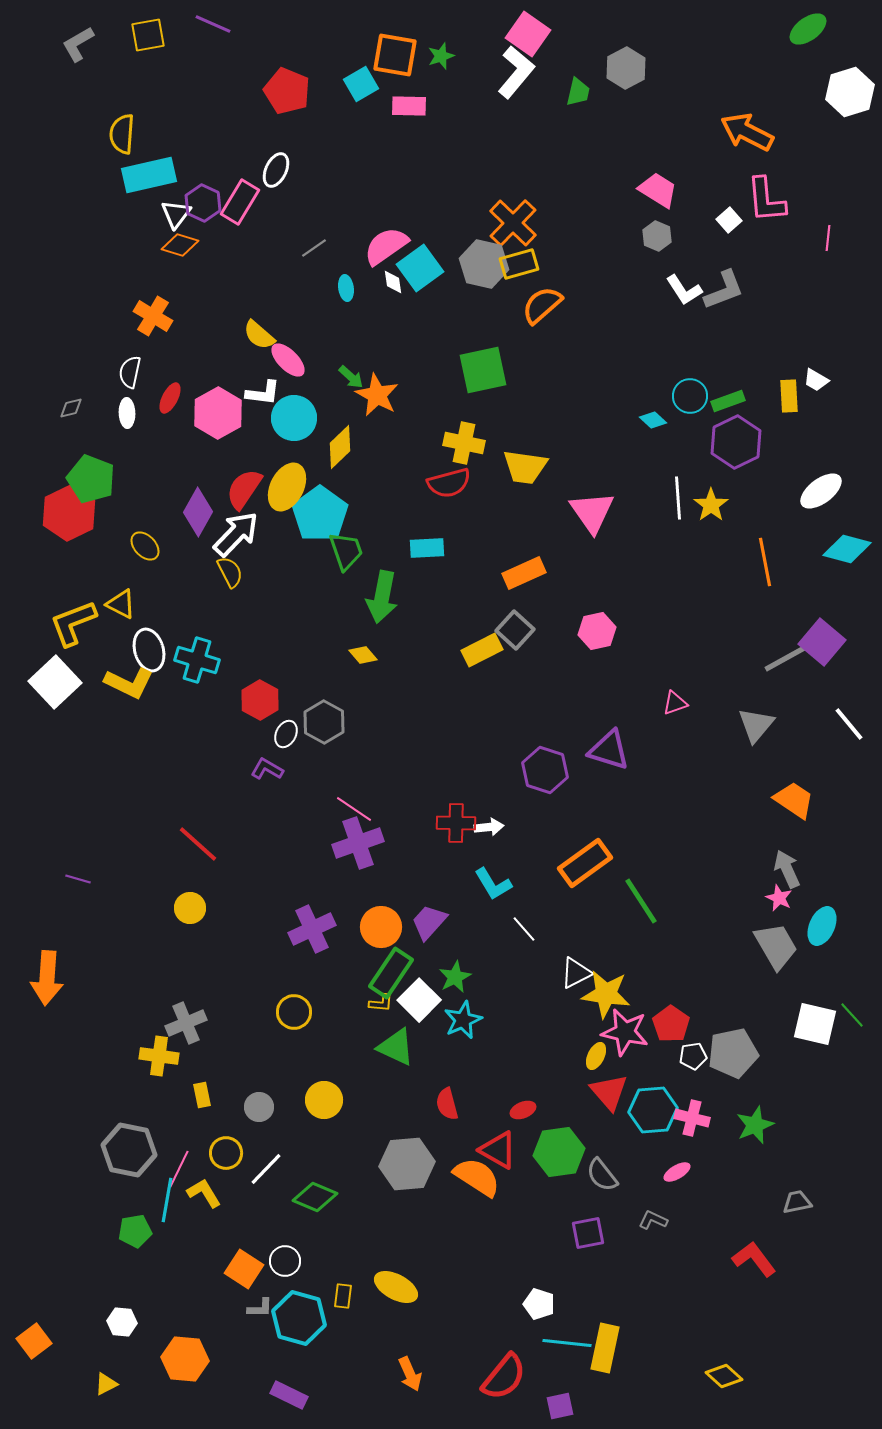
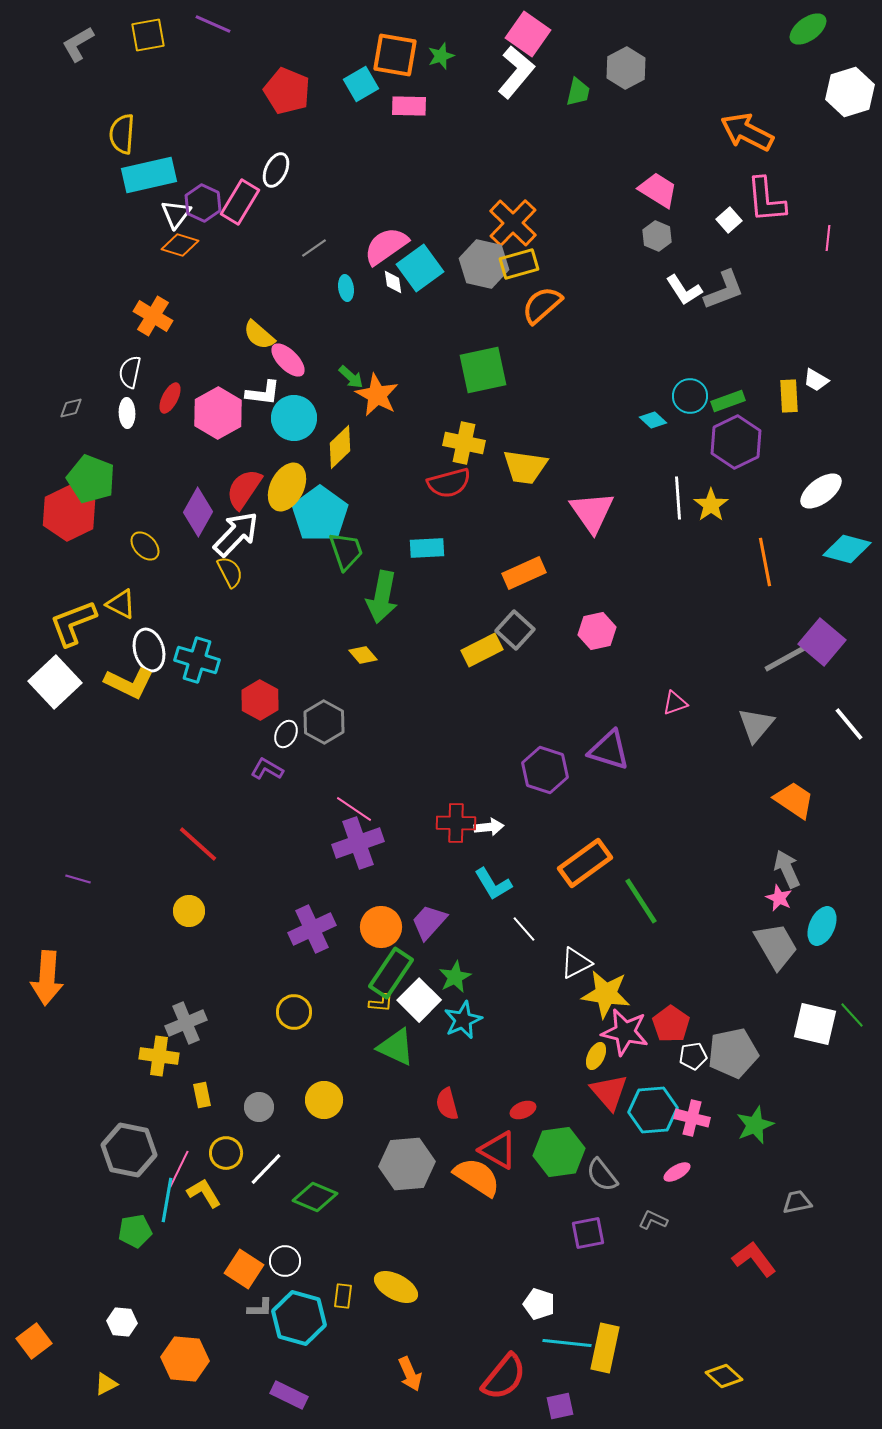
yellow circle at (190, 908): moved 1 px left, 3 px down
white triangle at (576, 973): moved 10 px up
